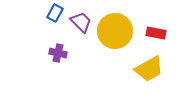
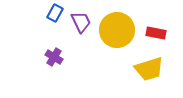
purple trapezoid: rotated 20 degrees clockwise
yellow circle: moved 2 px right, 1 px up
purple cross: moved 4 px left, 4 px down; rotated 18 degrees clockwise
yellow trapezoid: rotated 12 degrees clockwise
